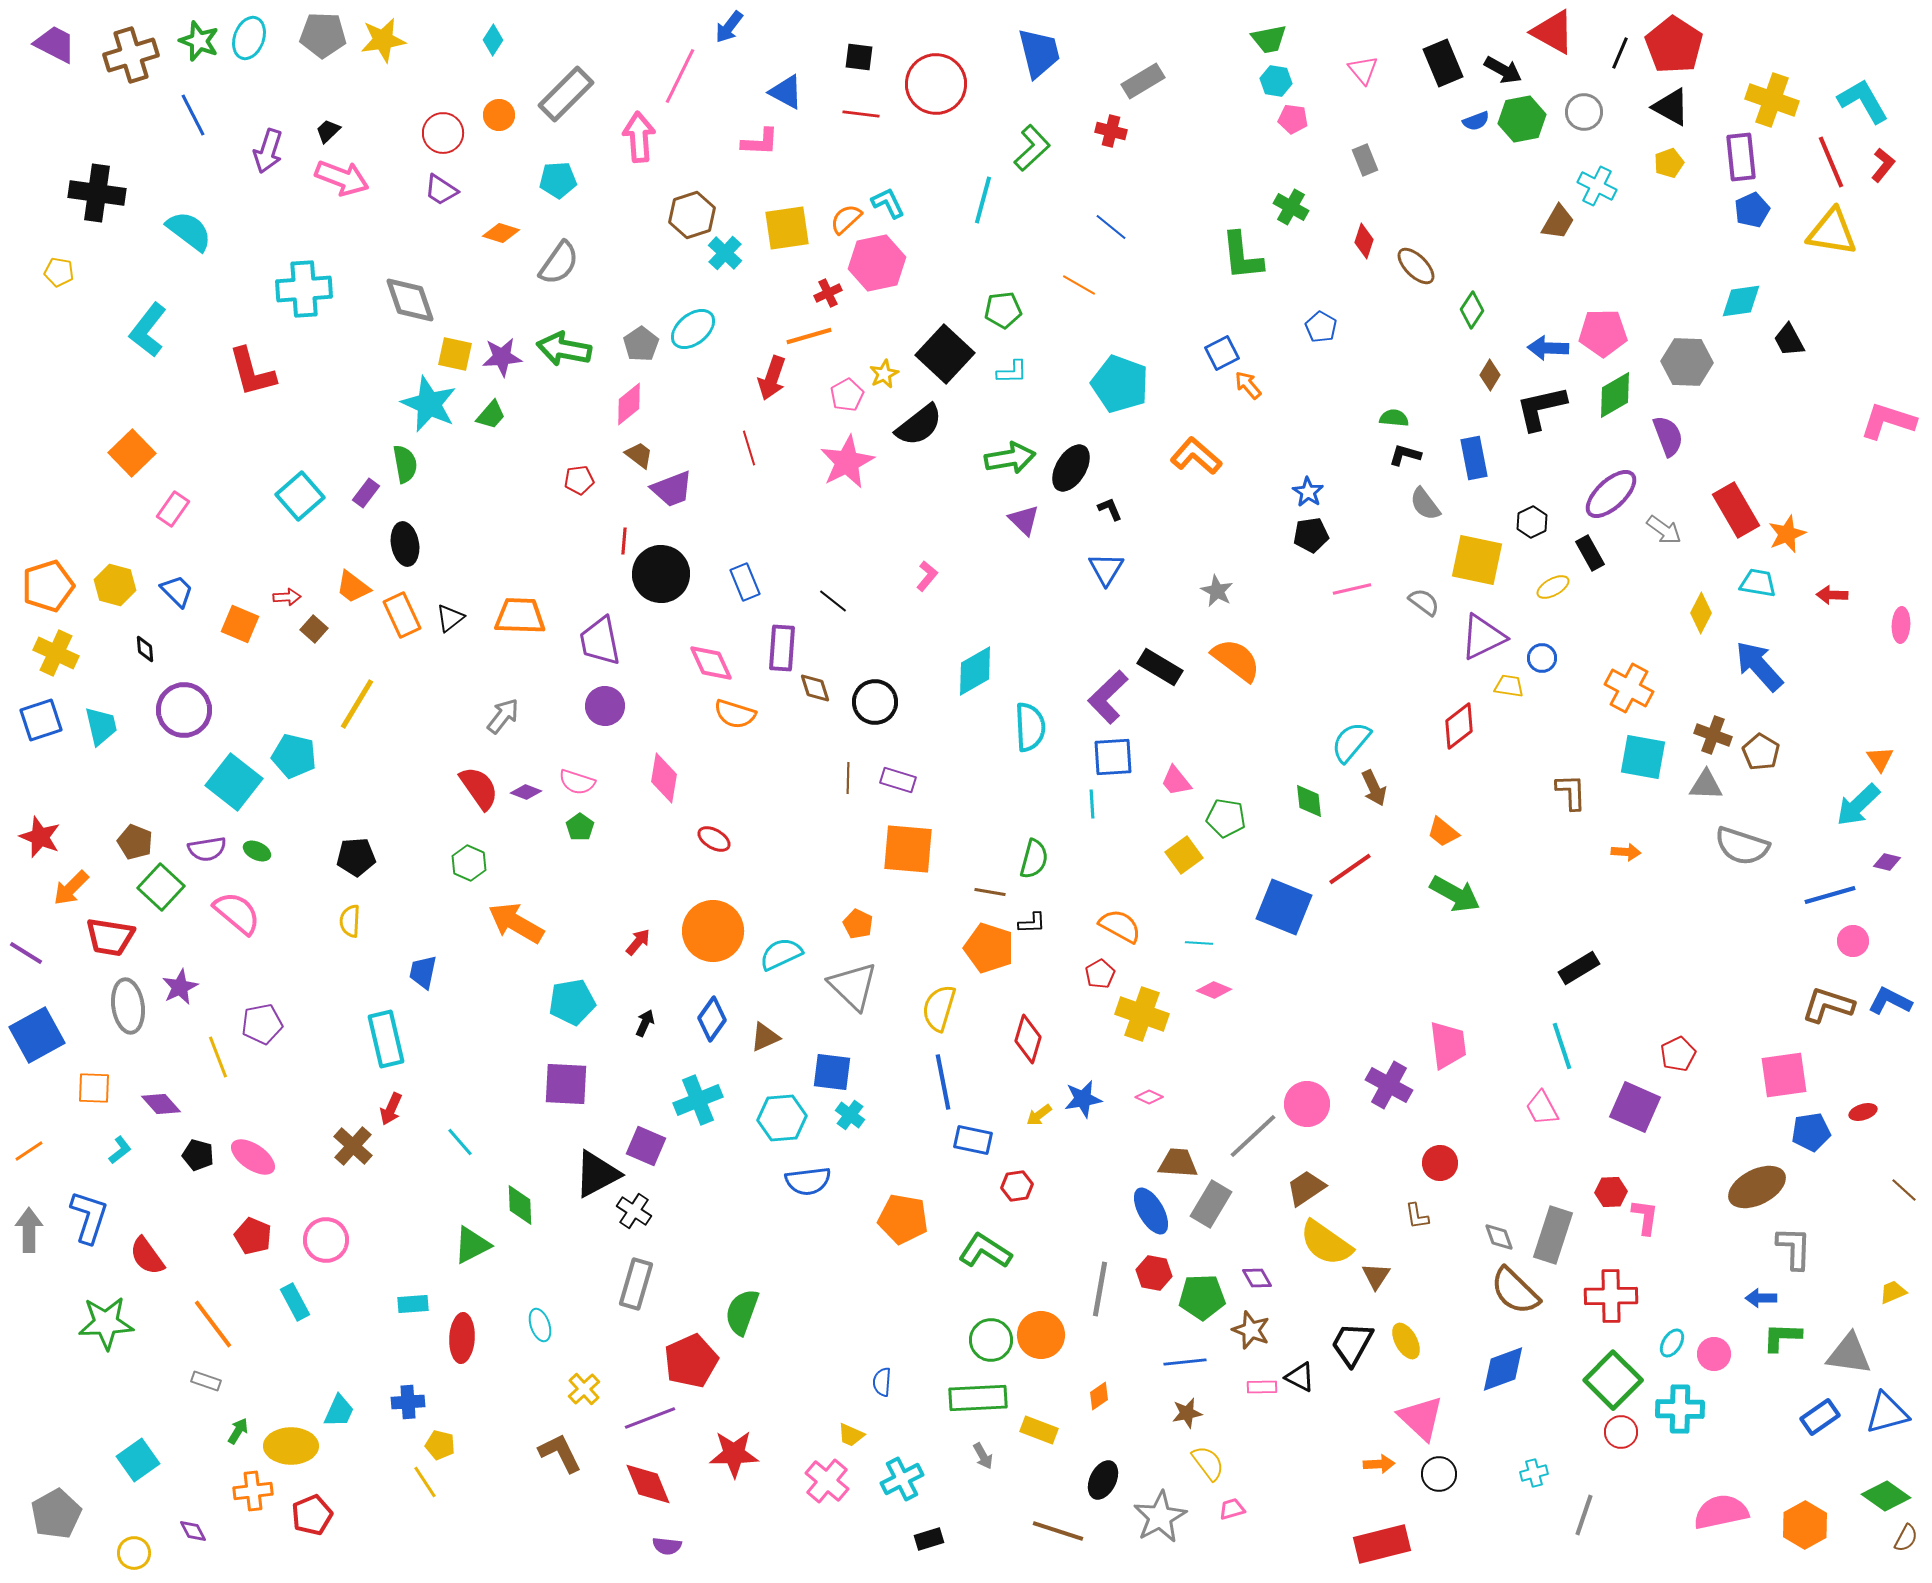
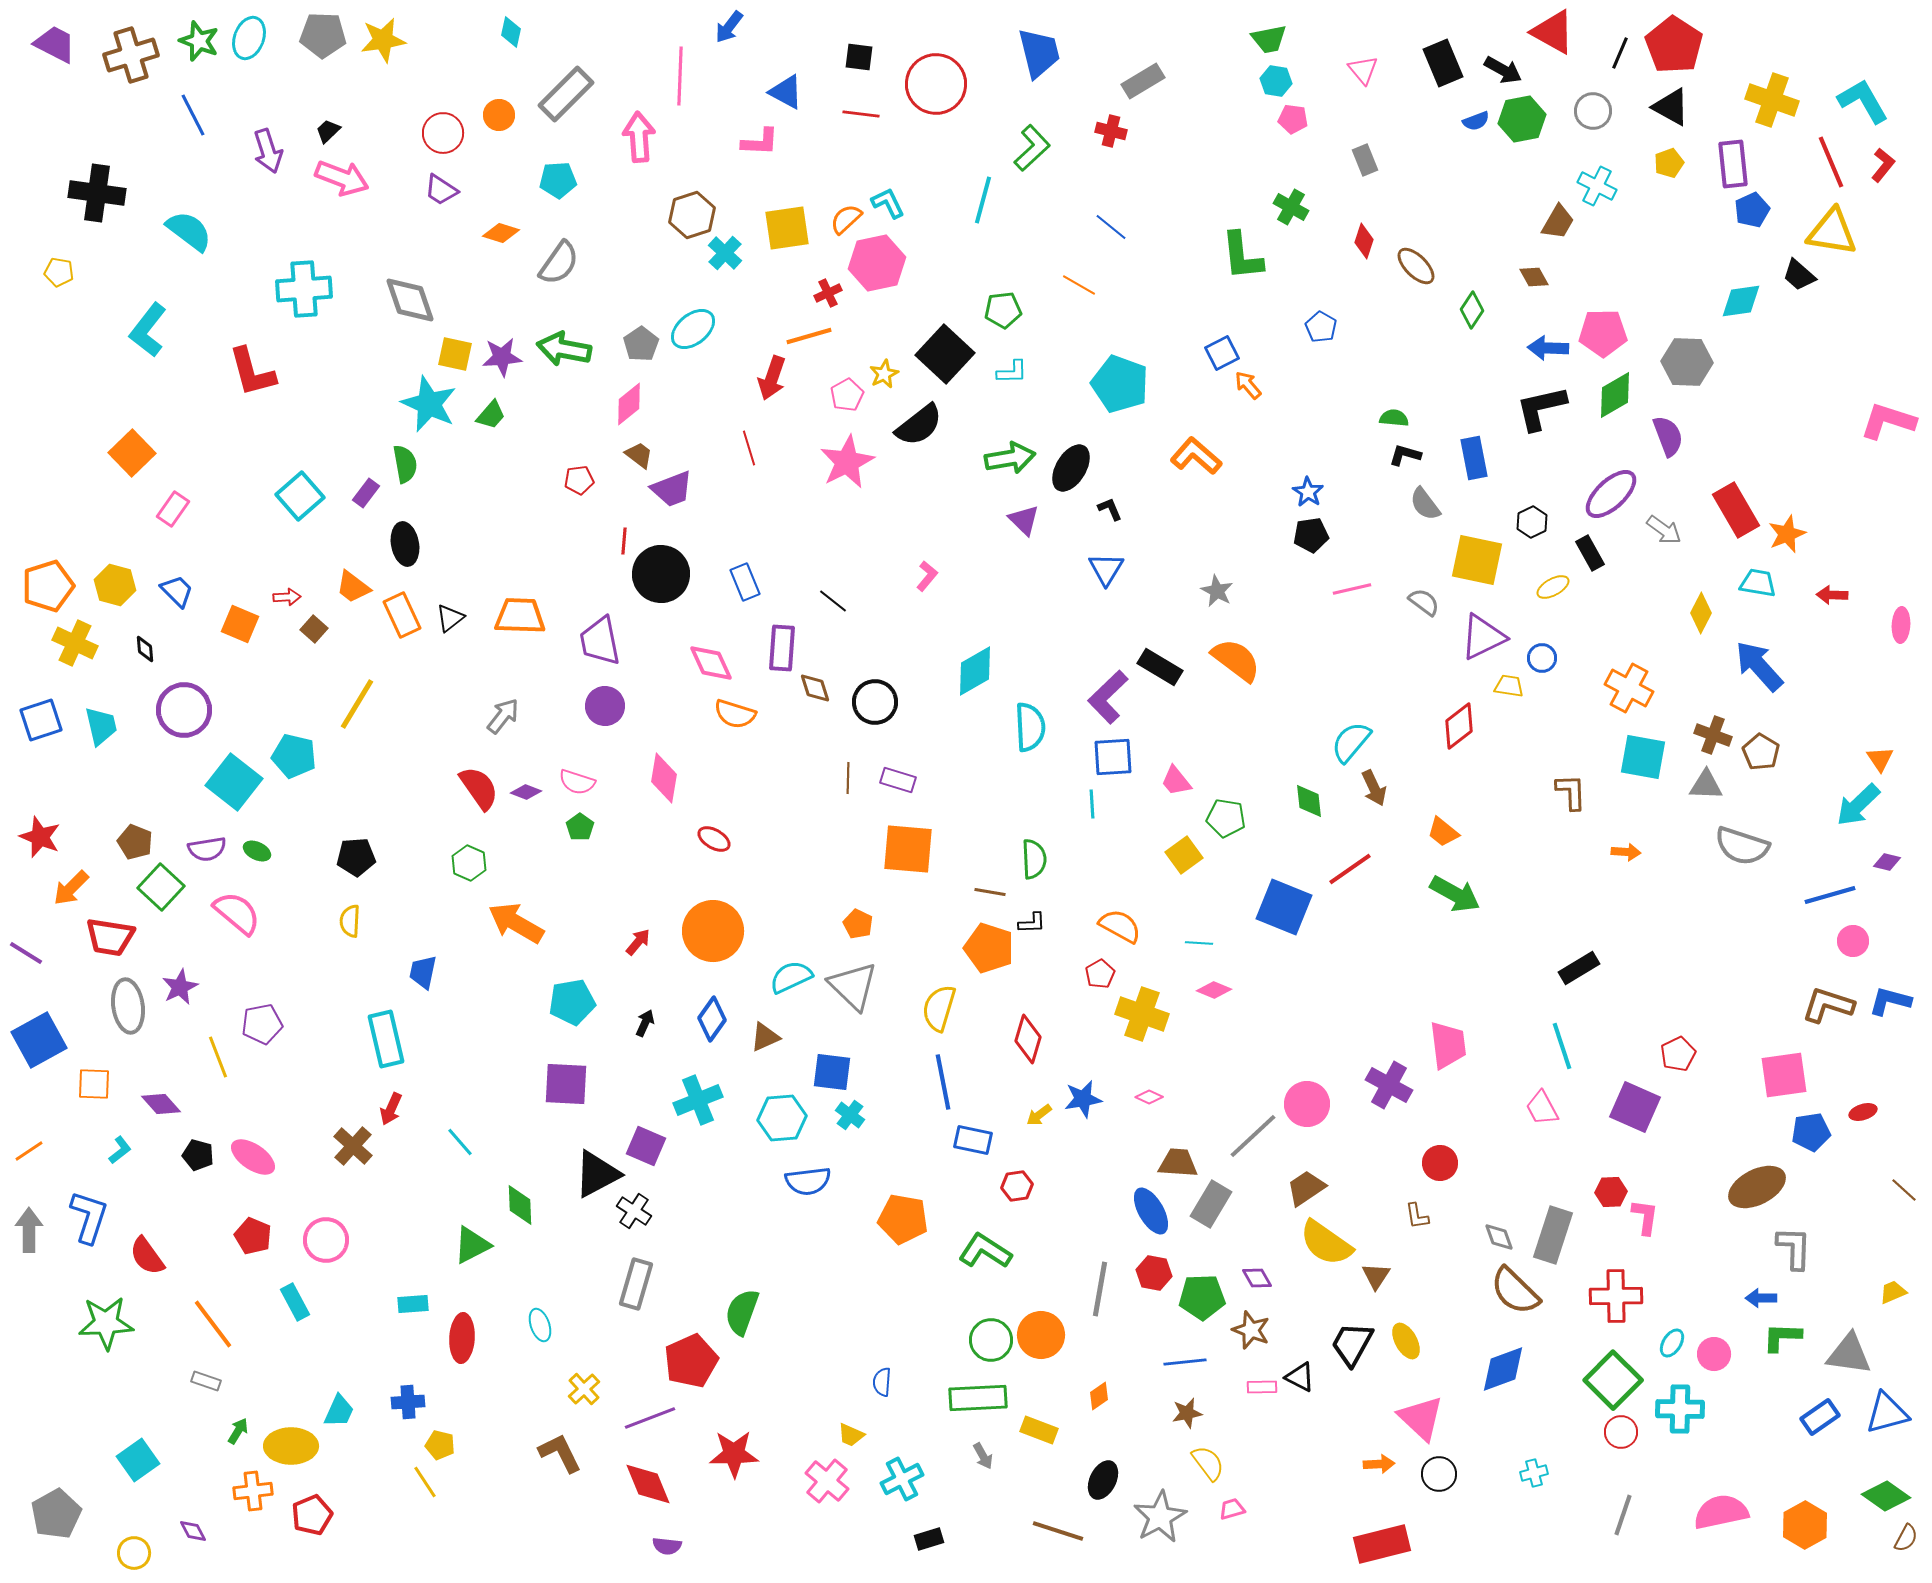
cyan diamond at (493, 40): moved 18 px right, 8 px up; rotated 20 degrees counterclockwise
pink line at (680, 76): rotated 24 degrees counterclockwise
gray circle at (1584, 112): moved 9 px right, 1 px up
purple arrow at (268, 151): rotated 36 degrees counterclockwise
purple rectangle at (1741, 157): moved 8 px left, 7 px down
black trapezoid at (1789, 340): moved 10 px right, 65 px up; rotated 21 degrees counterclockwise
brown diamond at (1490, 375): moved 44 px right, 98 px up; rotated 60 degrees counterclockwise
yellow cross at (56, 653): moved 19 px right, 10 px up
green semicircle at (1034, 859): rotated 18 degrees counterclockwise
cyan semicircle at (781, 954): moved 10 px right, 23 px down
blue L-shape at (1890, 1001): rotated 12 degrees counterclockwise
blue square at (37, 1035): moved 2 px right, 5 px down
orange square at (94, 1088): moved 4 px up
red cross at (1611, 1296): moved 5 px right
gray line at (1584, 1515): moved 39 px right
